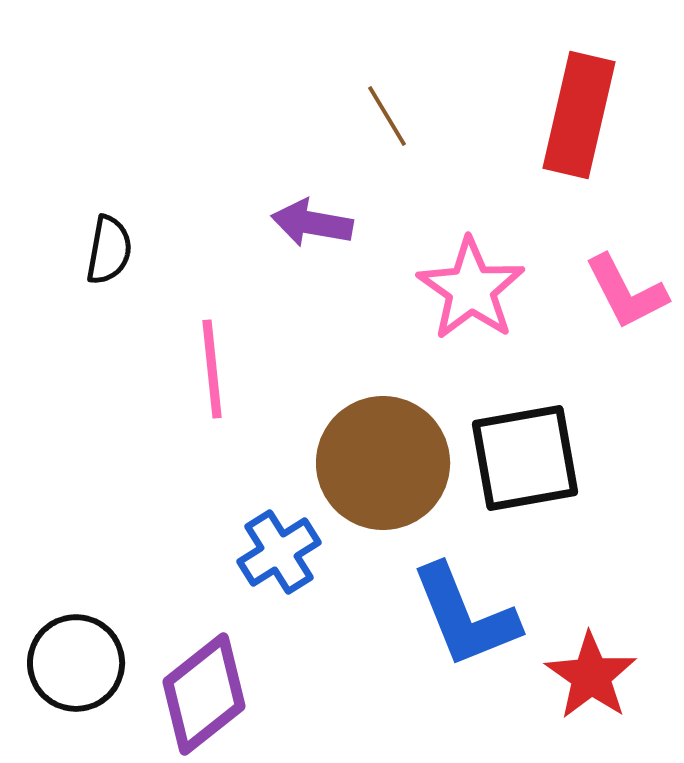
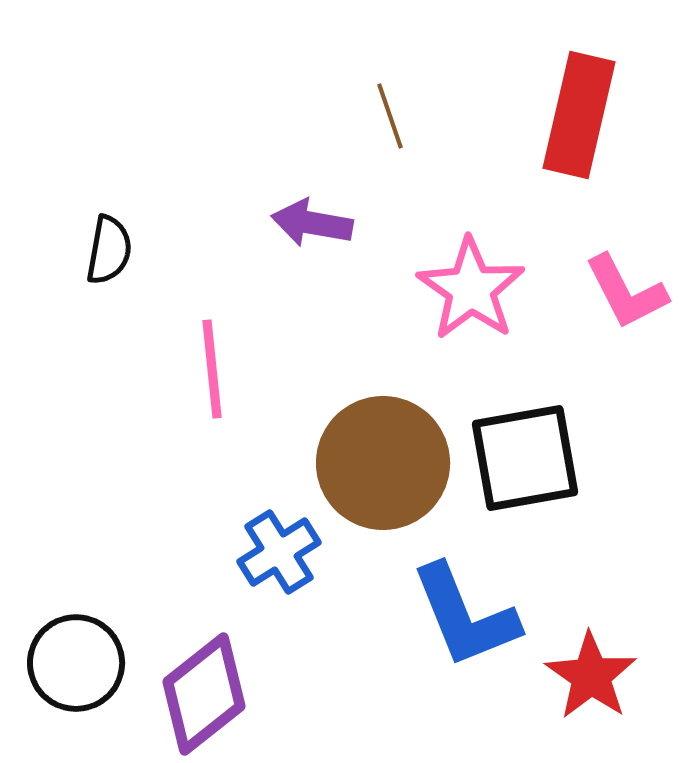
brown line: moved 3 px right; rotated 12 degrees clockwise
